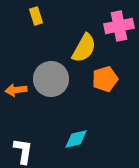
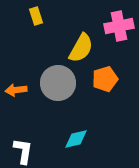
yellow semicircle: moved 3 px left
gray circle: moved 7 px right, 4 px down
